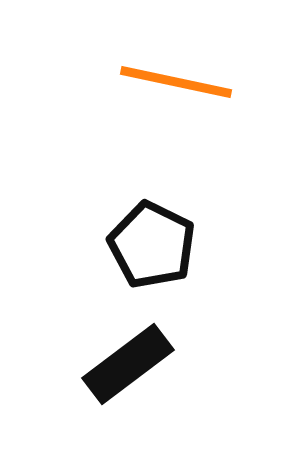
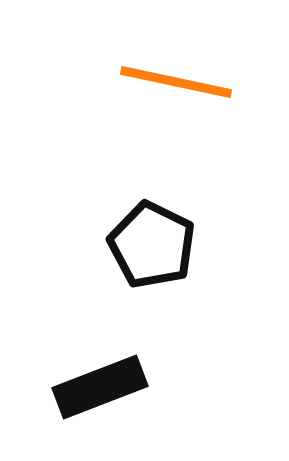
black rectangle: moved 28 px left, 23 px down; rotated 16 degrees clockwise
